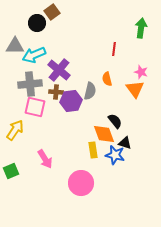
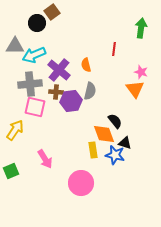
orange semicircle: moved 21 px left, 14 px up
